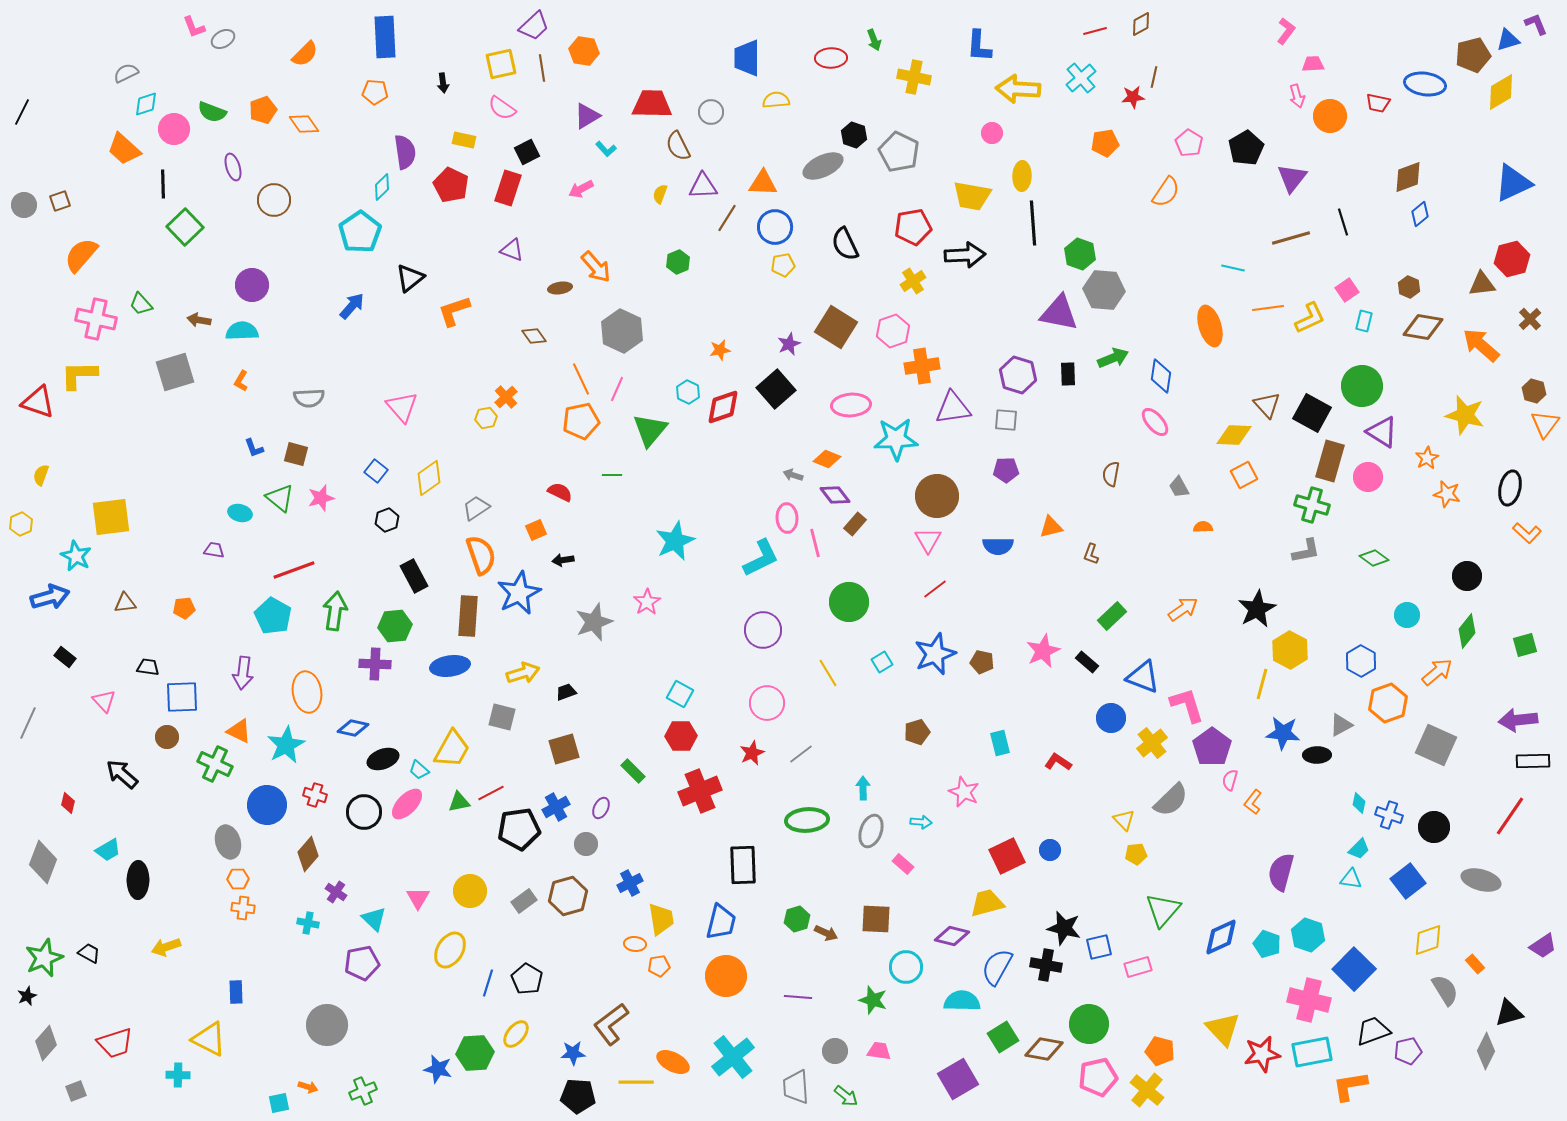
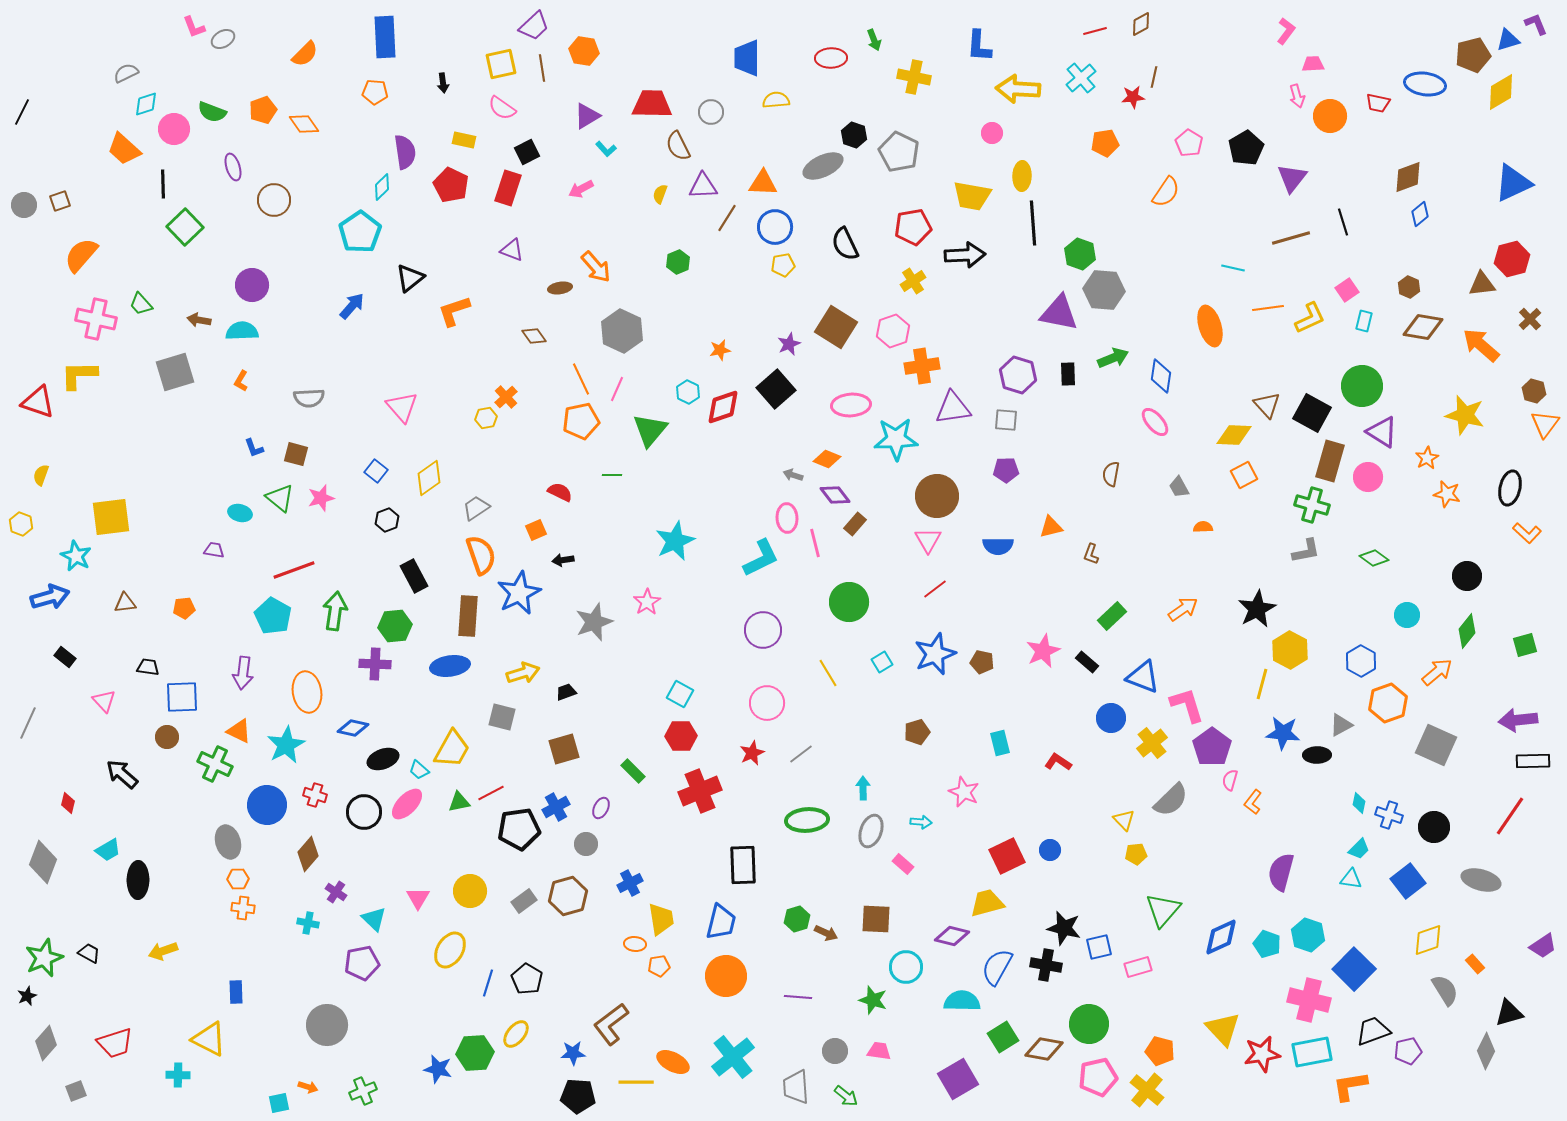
yellow hexagon at (21, 524): rotated 15 degrees counterclockwise
yellow arrow at (166, 947): moved 3 px left, 4 px down
